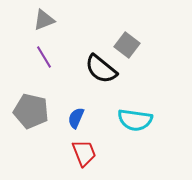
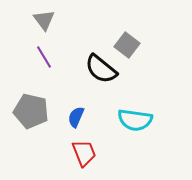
gray triangle: rotated 45 degrees counterclockwise
blue semicircle: moved 1 px up
